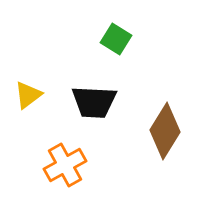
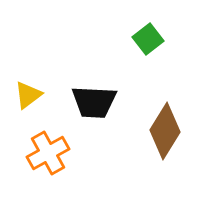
green square: moved 32 px right; rotated 20 degrees clockwise
orange cross: moved 17 px left, 12 px up
